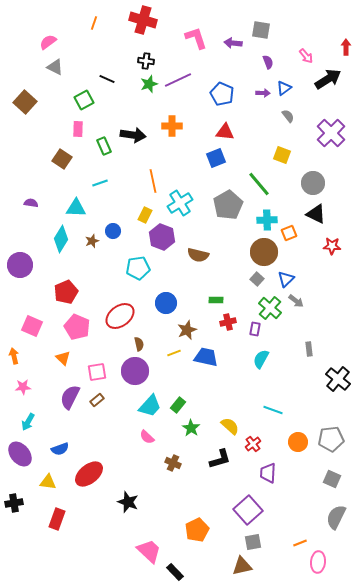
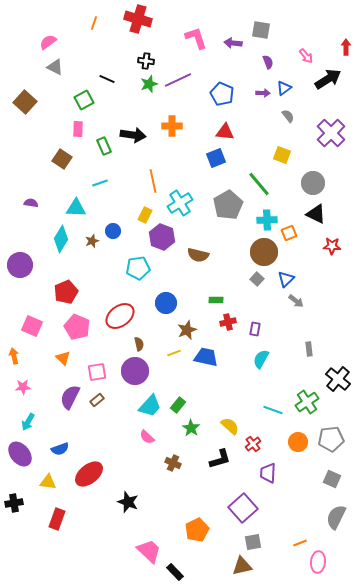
red cross at (143, 20): moved 5 px left, 1 px up
green cross at (270, 308): moved 37 px right, 94 px down; rotated 15 degrees clockwise
purple square at (248, 510): moved 5 px left, 2 px up
